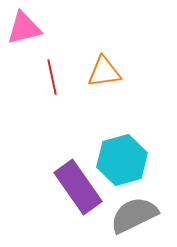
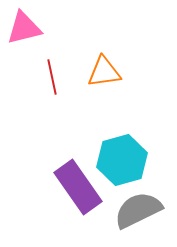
gray semicircle: moved 4 px right, 5 px up
